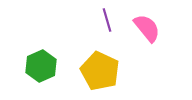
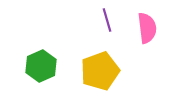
pink semicircle: rotated 32 degrees clockwise
yellow pentagon: rotated 27 degrees clockwise
